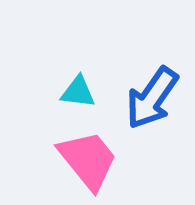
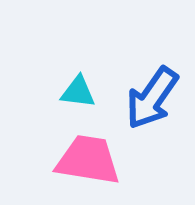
pink trapezoid: rotated 42 degrees counterclockwise
